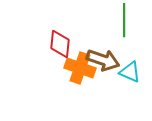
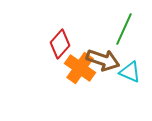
green line: moved 9 px down; rotated 24 degrees clockwise
red diamond: rotated 36 degrees clockwise
orange cross: rotated 16 degrees clockwise
